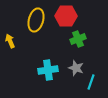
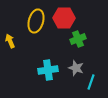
red hexagon: moved 2 px left, 2 px down
yellow ellipse: moved 1 px down
